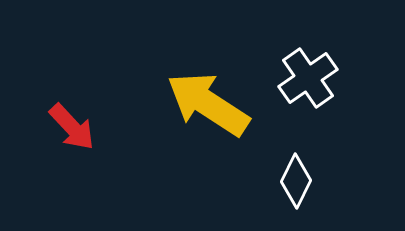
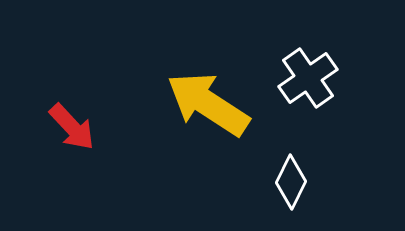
white diamond: moved 5 px left, 1 px down
